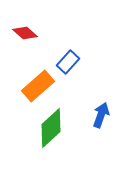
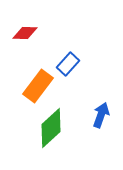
red diamond: rotated 40 degrees counterclockwise
blue rectangle: moved 2 px down
orange rectangle: rotated 12 degrees counterclockwise
